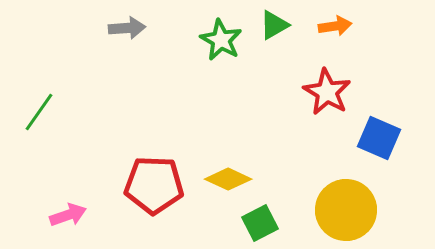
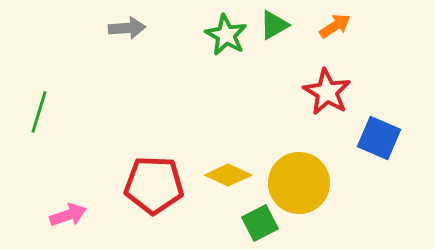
orange arrow: rotated 24 degrees counterclockwise
green star: moved 5 px right, 5 px up
green line: rotated 18 degrees counterclockwise
yellow diamond: moved 4 px up
yellow circle: moved 47 px left, 27 px up
